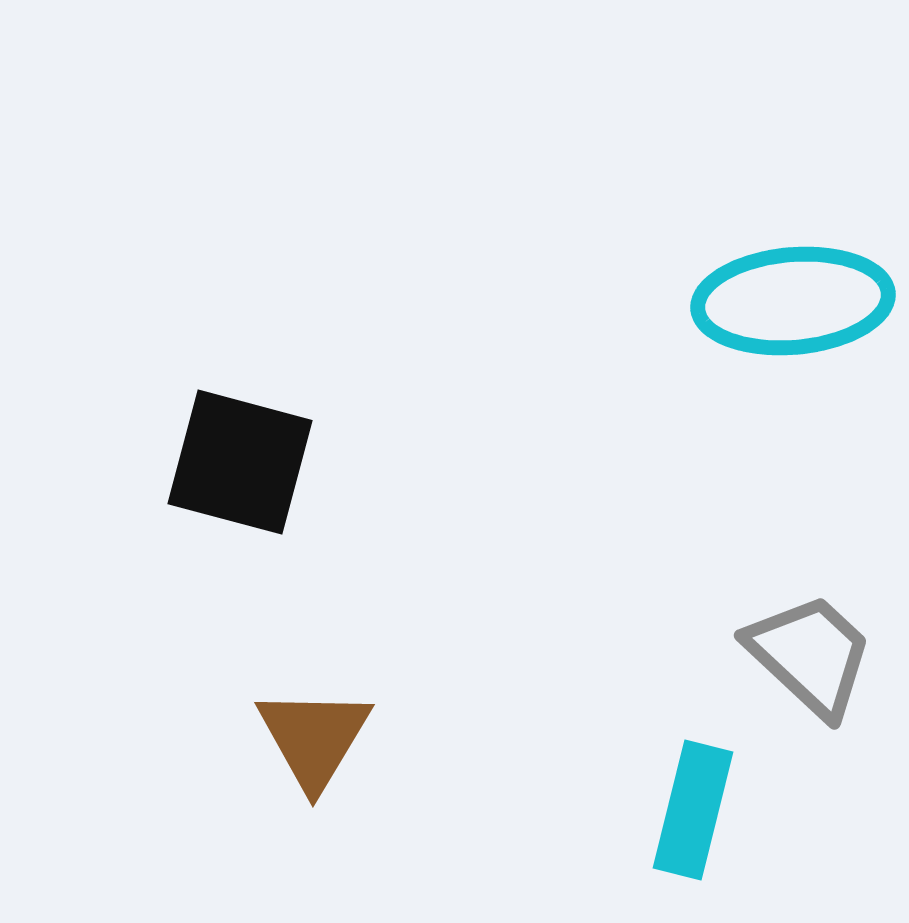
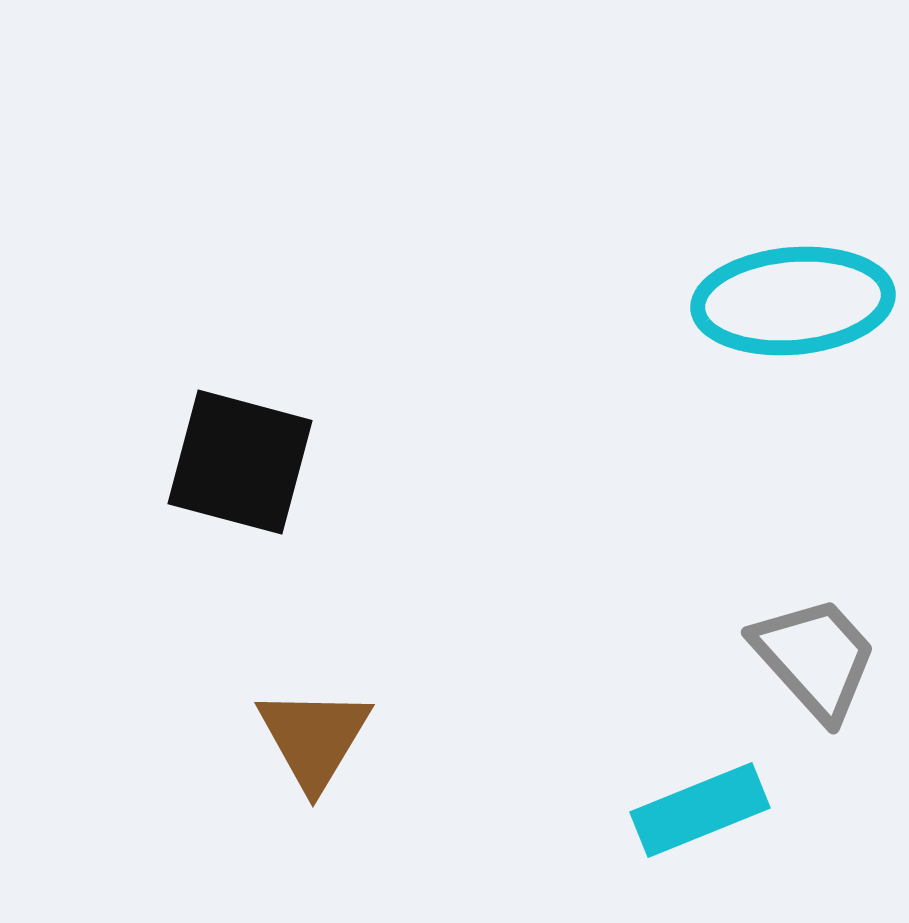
gray trapezoid: moved 5 px right, 3 px down; rotated 5 degrees clockwise
cyan rectangle: moved 7 px right; rotated 54 degrees clockwise
